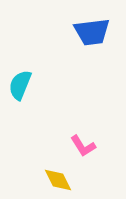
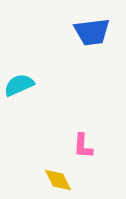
cyan semicircle: moved 1 px left; rotated 44 degrees clockwise
pink L-shape: rotated 36 degrees clockwise
